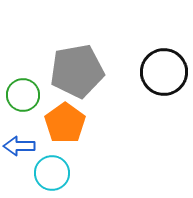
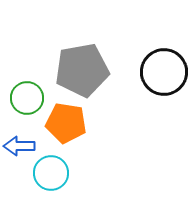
gray pentagon: moved 5 px right, 1 px up
green circle: moved 4 px right, 3 px down
orange pentagon: moved 1 px right; rotated 27 degrees counterclockwise
cyan circle: moved 1 px left
